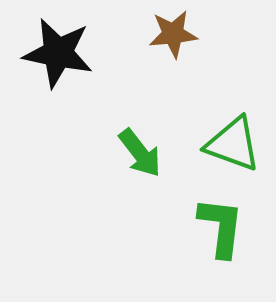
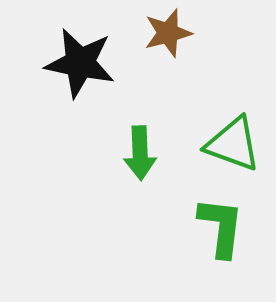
brown star: moved 5 px left, 1 px up; rotated 9 degrees counterclockwise
black star: moved 22 px right, 10 px down
green arrow: rotated 36 degrees clockwise
